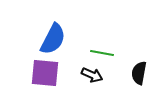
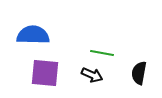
blue semicircle: moved 20 px left, 4 px up; rotated 116 degrees counterclockwise
